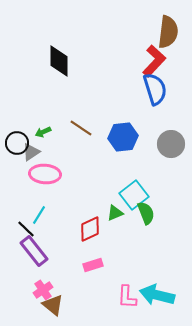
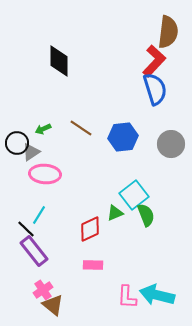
green arrow: moved 3 px up
green semicircle: moved 2 px down
pink rectangle: rotated 18 degrees clockwise
